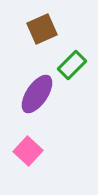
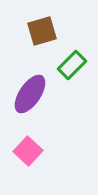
brown square: moved 2 px down; rotated 8 degrees clockwise
purple ellipse: moved 7 px left
